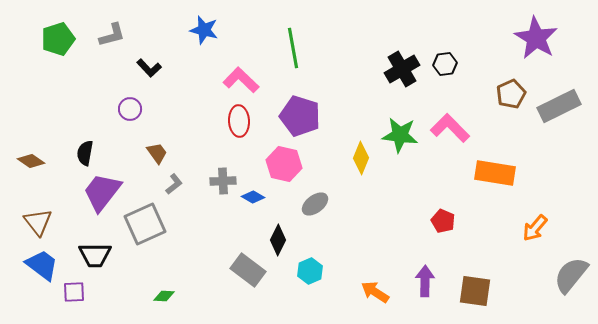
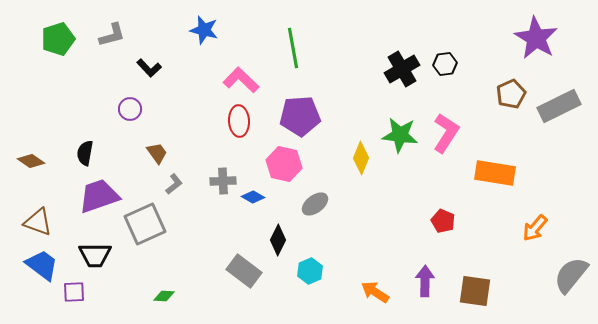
purple pentagon at (300, 116): rotated 21 degrees counterclockwise
pink L-shape at (450, 128): moved 4 px left, 5 px down; rotated 78 degrees clockwise
purple trapezoid at (102, 192): moved 3 px left, 4 px down; rotated 33 degrees clockwise
brown triangle at (38, 222): rotated 32 degrees counterclockwise
gray rectangle at (248, 270): moved 4 px left, 1 px down
